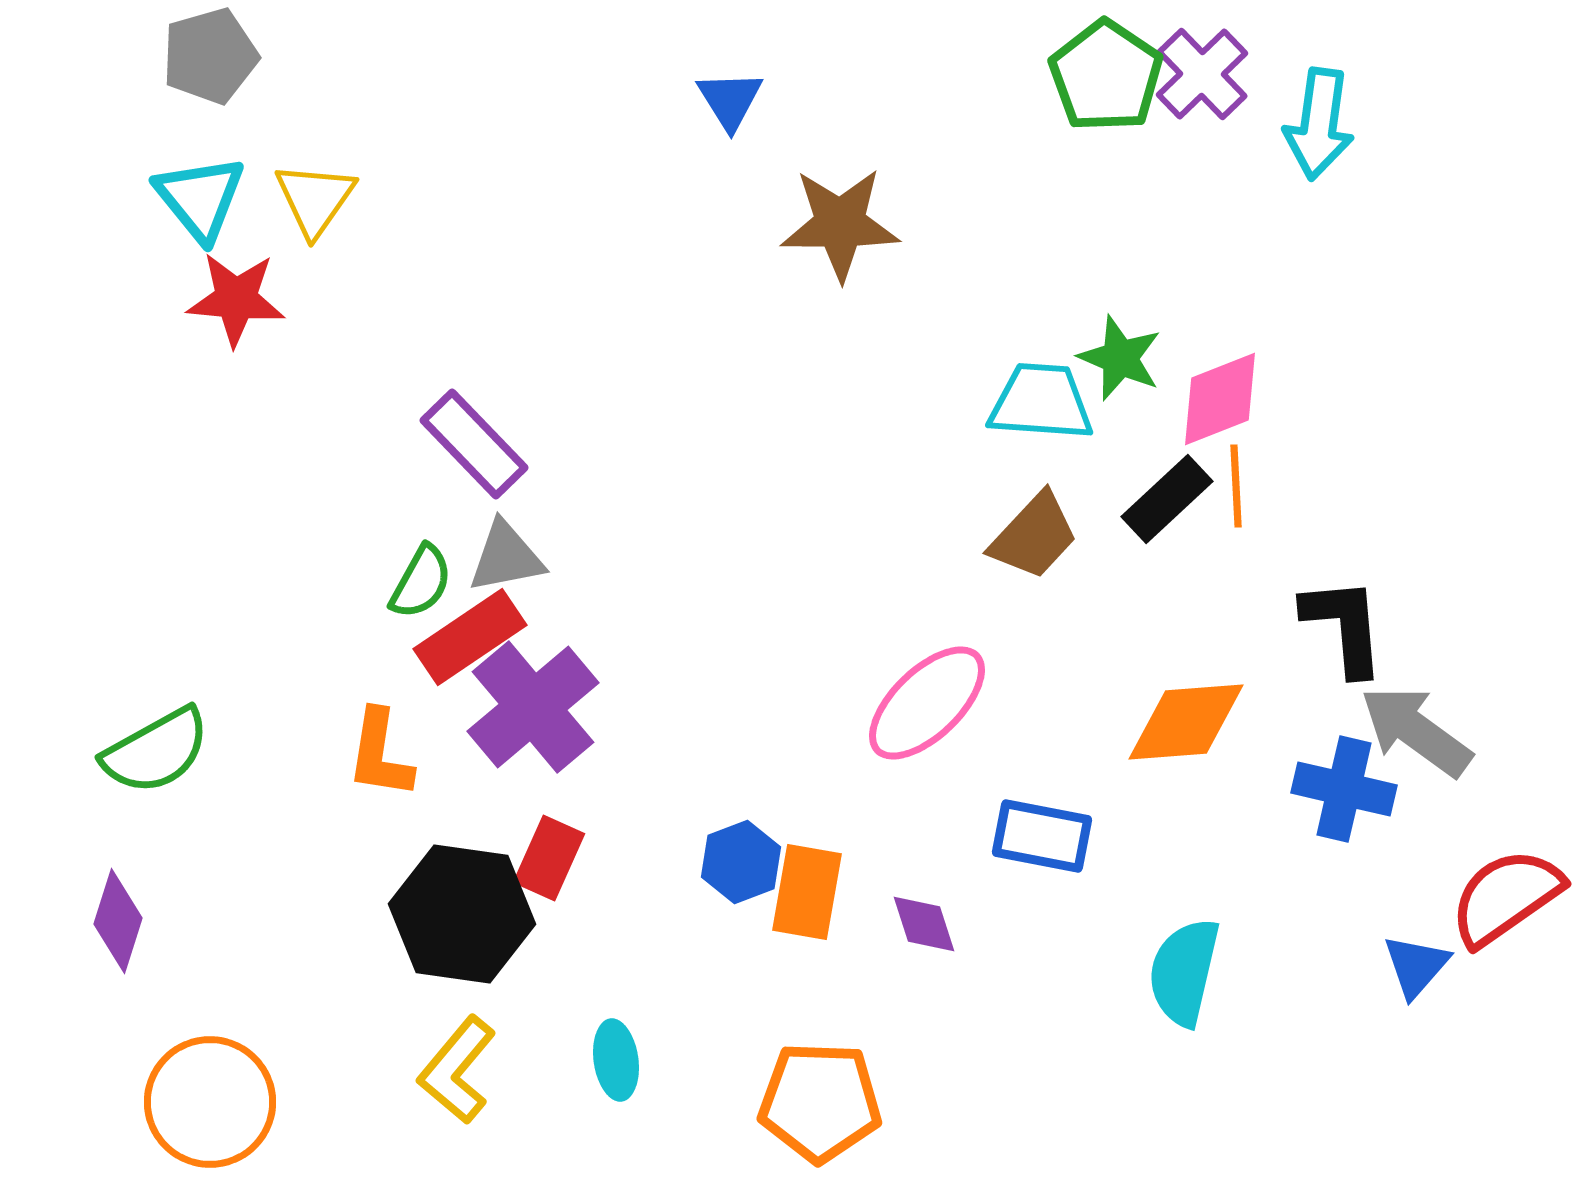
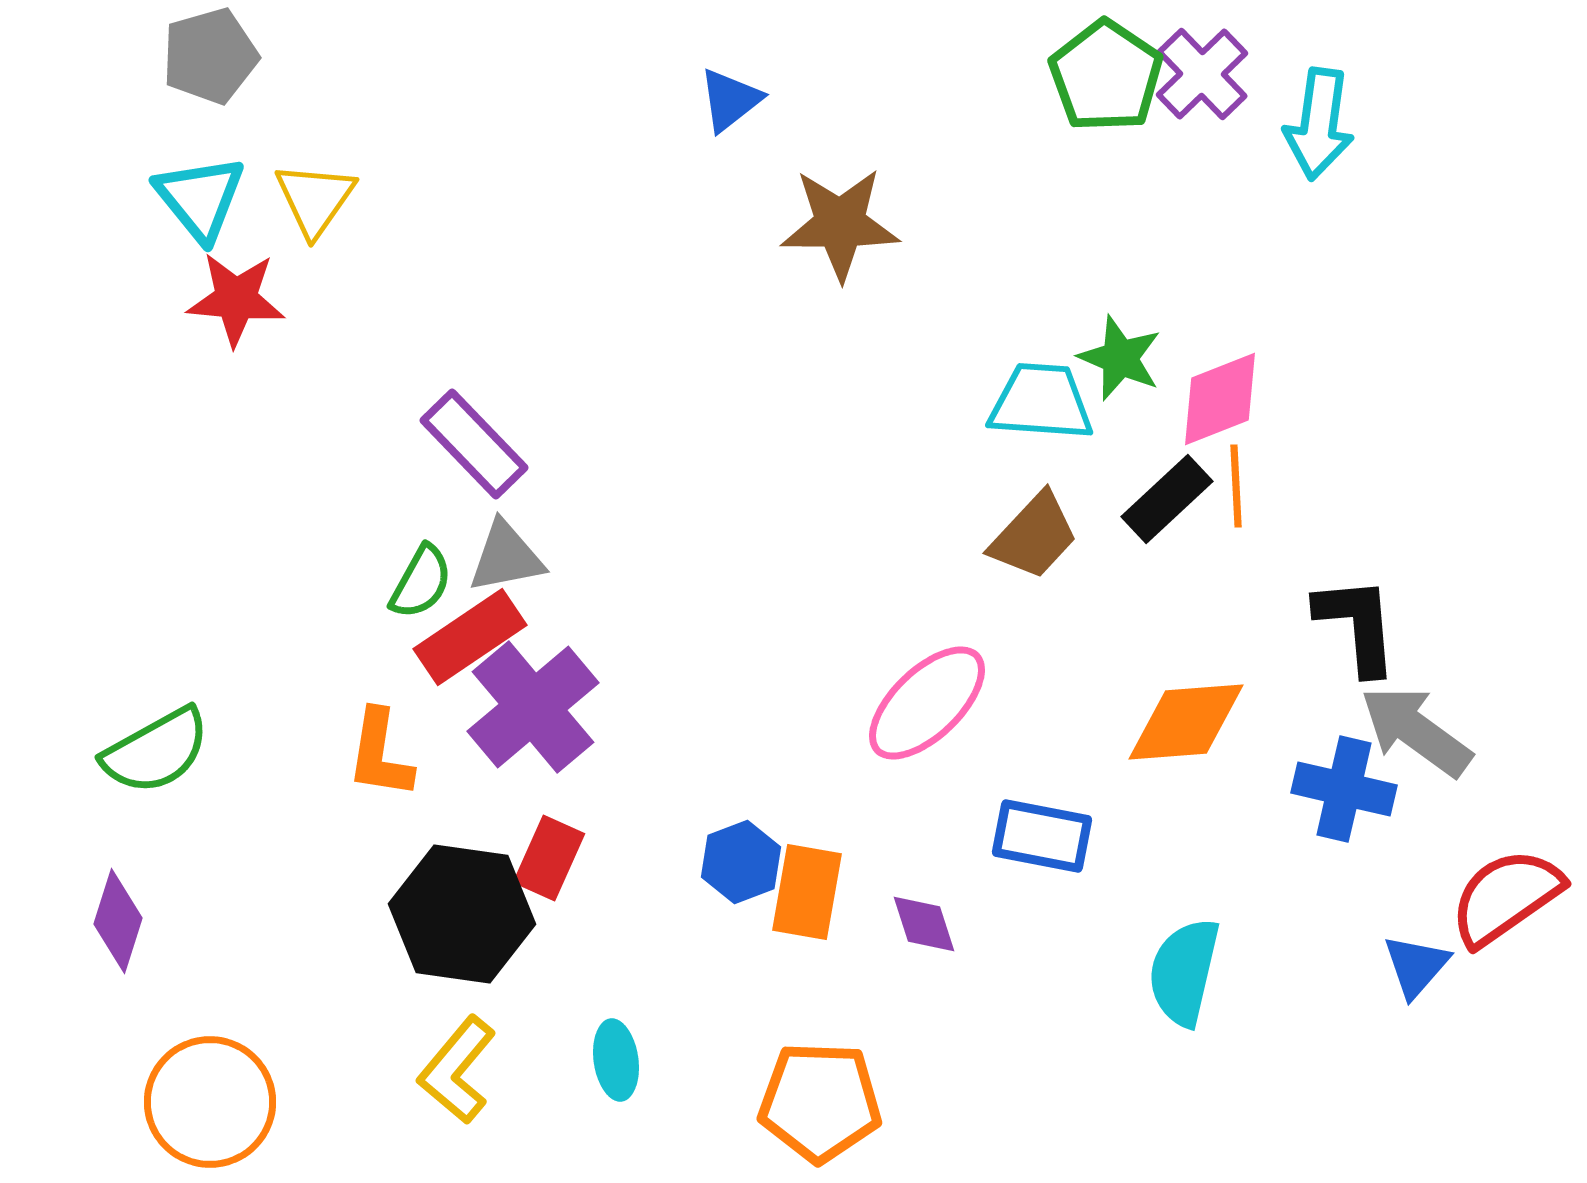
blue triangle at (730, 100): rotated 24 degrees clockwise
black L-shape at (1344, 626): moved 13 px right, 1 px up
